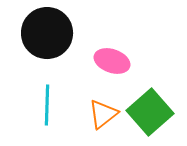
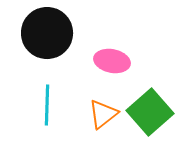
pink ellipse: rotated 8 degrees counterclockwise
